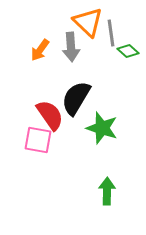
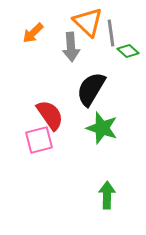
orange arrow: moved 7 px left, 17 px up; rotated 10 degrees clockwise
black semicircle: moved 15 px right, 9 px up
pink square: moved 1 px right; rotated 24 degrees counterclockwise
green arrow: moved 4 px down
